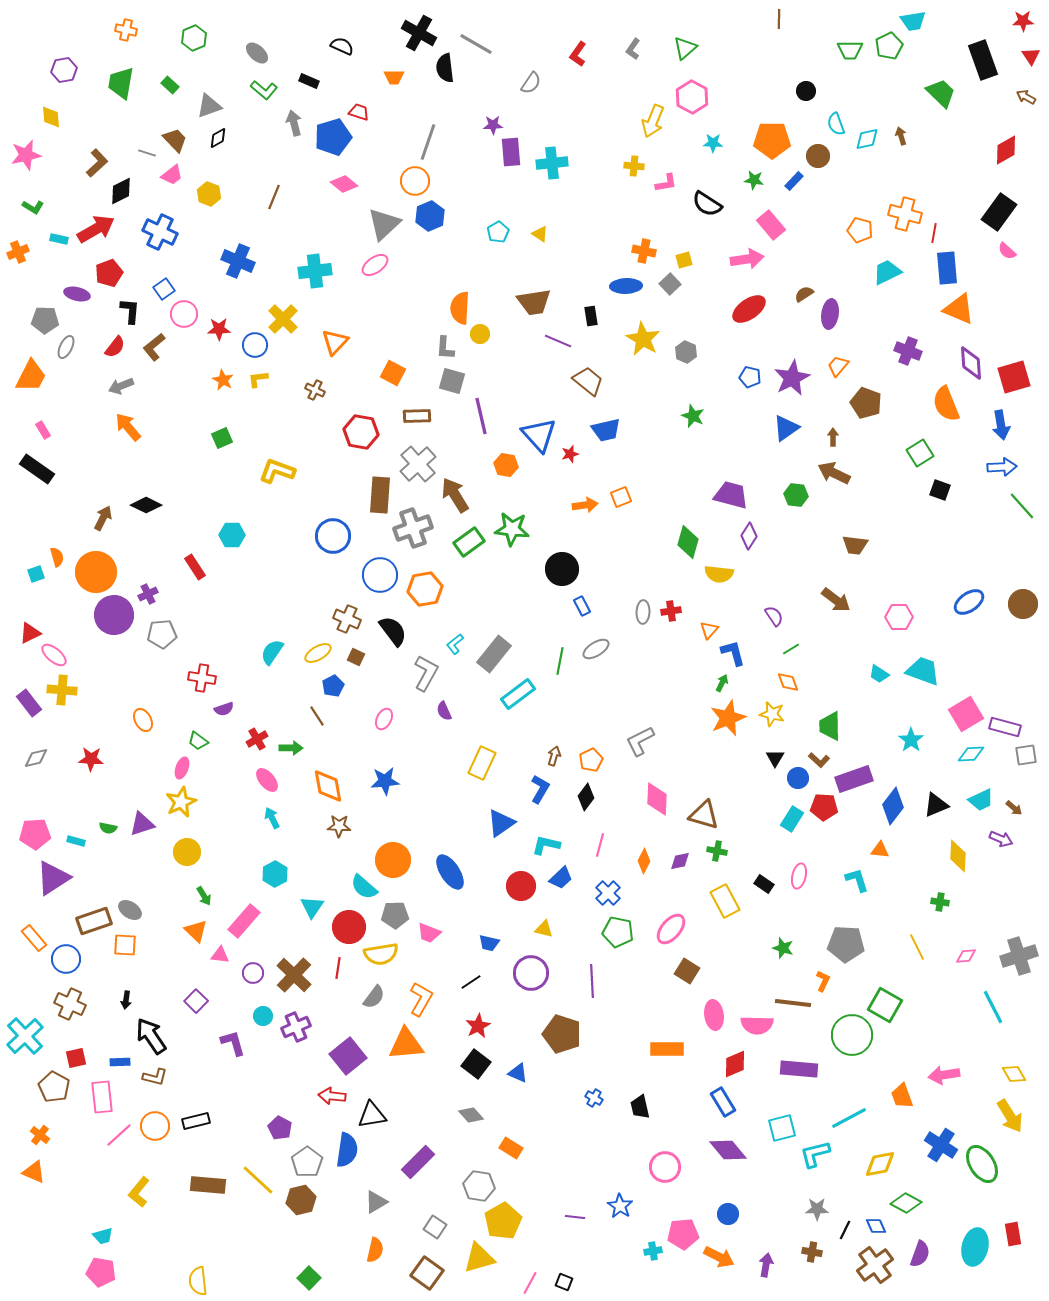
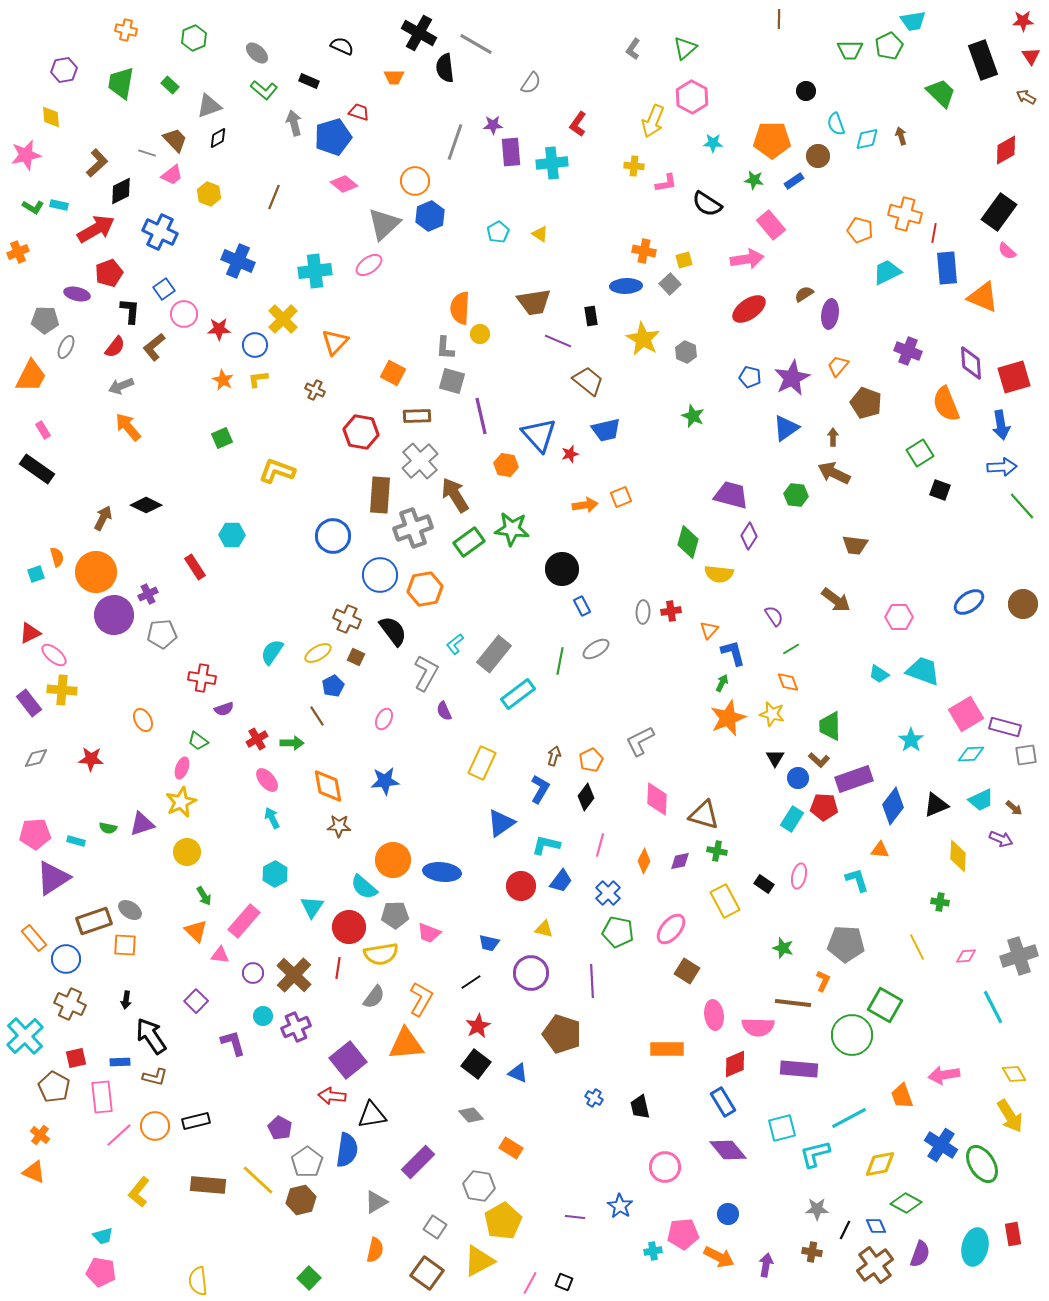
red L-shape at (578, 54): moved 70 px down
gray line at (428, 142): moved 27 px right
blue rectangle at (794, 181): rotated 12 degrees clockwise
cyan rectangle at (59, 239): moved 34 px up
pink ellipse at (375, 265): moved 6 px left
orange triangle at (959, 309): moved 24 px right, 12 px up
gray cross at (418, 464): moved 2 px right, 3 px up
green arrow at (291, 748): moved 1 px right, 5 px up
blue ellipse at (450, 872): moved 8 px left; rotated 51 degrees counterclockwise
blue trapezoid at (561, 878): moved 3 px down; rotated 10 degrees counterclockwise
pink semicircle at (757, 1025): moved 1 px right, 2 px down
purple square at (348, 1056): moved 4 px down
yellow triangle at (479, 1258): moved 3 px down; rotated 12 degrees counterclockwise
